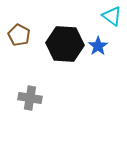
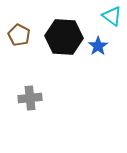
black hexagon: moved 1 px left, 7 px up
gray cross: rotated 15 degrees counterclockwise
